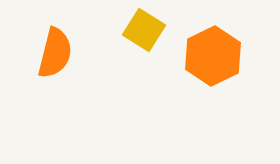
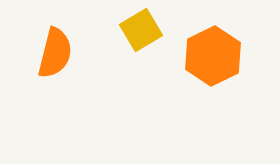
yellow square: moved 3 px left; rotated 27 degrees clockwise
